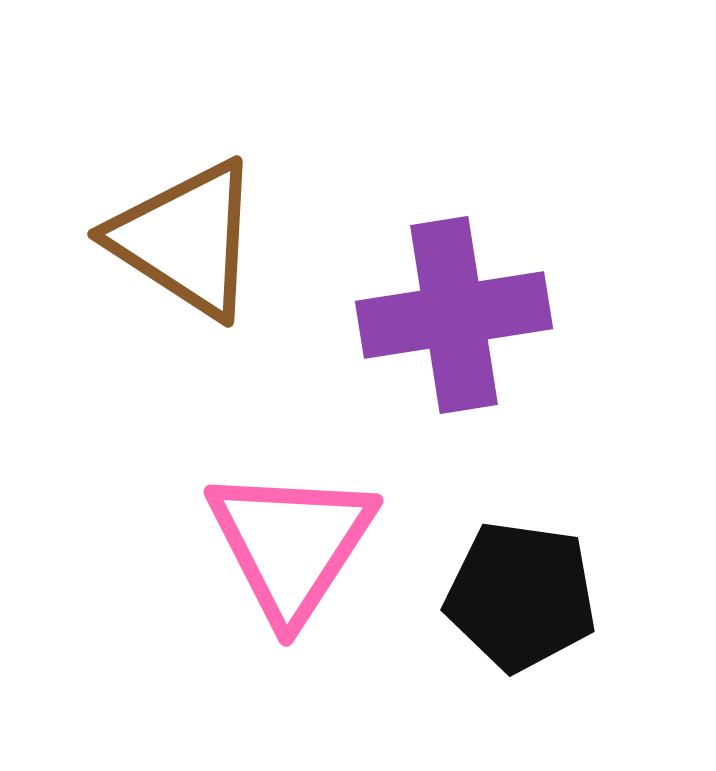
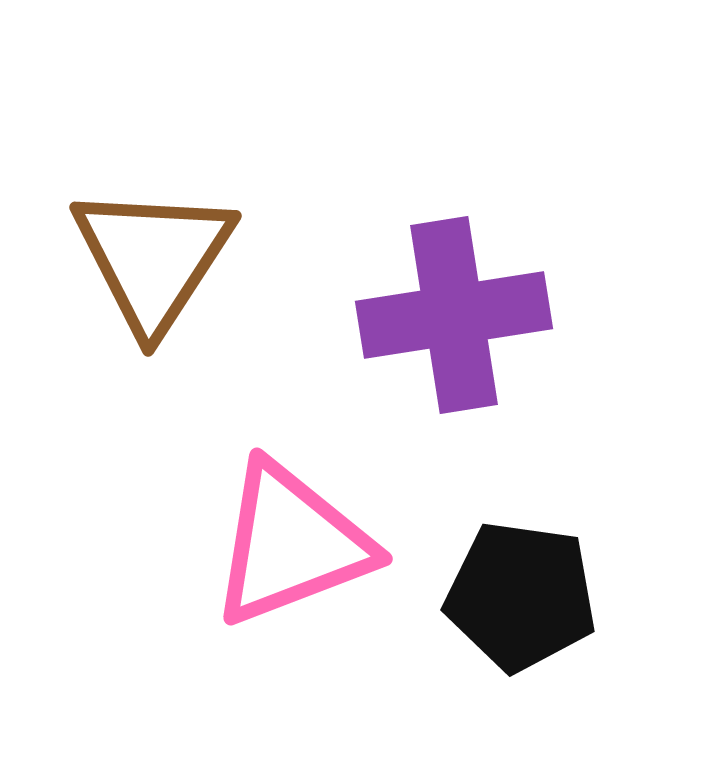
brown triangle: moved 33 px left, 19 px down; rotated 30 degrees clockwise
pink triangle: rotated 36 degrees clockwise
